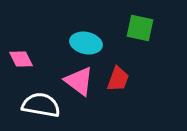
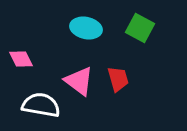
green square: rotated 16 degrees clockwise
cyan ellipse: moved 15 px up
red trapezoid: rotated 36 degrees counterclockwise
